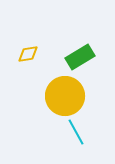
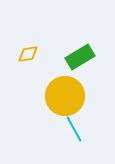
cyan line: moved 2 px left, 3 px up
